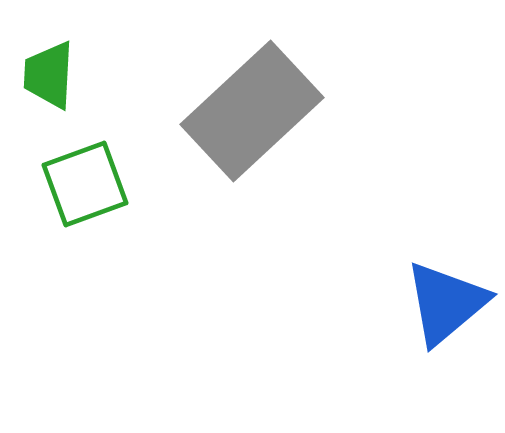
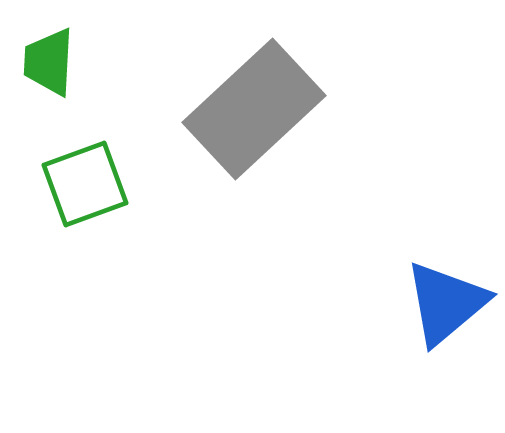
green trapezoid: moved 13 px up
gray rectangle: moved 2 px right, 2 px up
